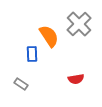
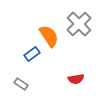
blue rectangle: rotated 56 degrees clockwise
